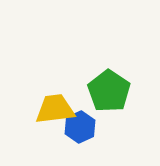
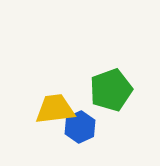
green pentagon: moved 2 px right, 1 px up; rotated 18 degrees clockwise
